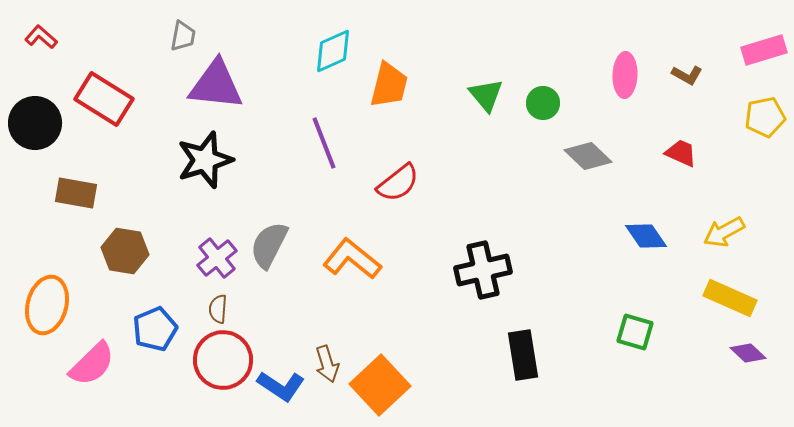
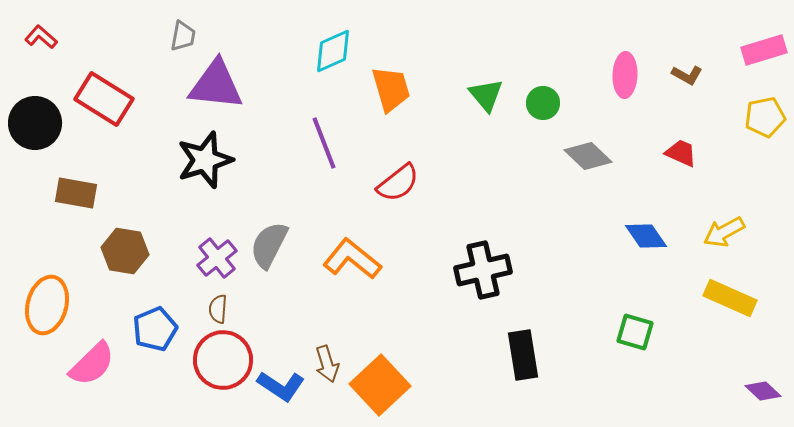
orange trapezoid: moved 2 px right, 4 px down; rotated 30 degrees counterclockwise
purple diamond: moved 15 px right, 38 px down
